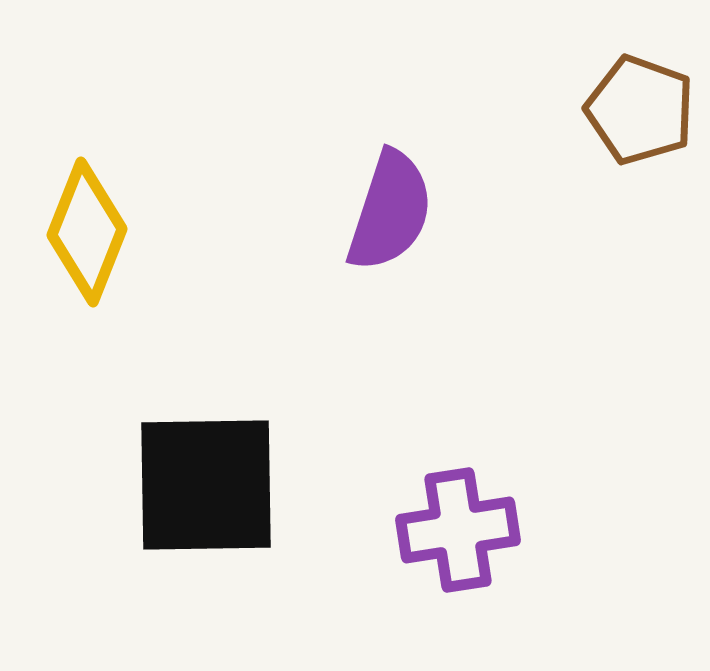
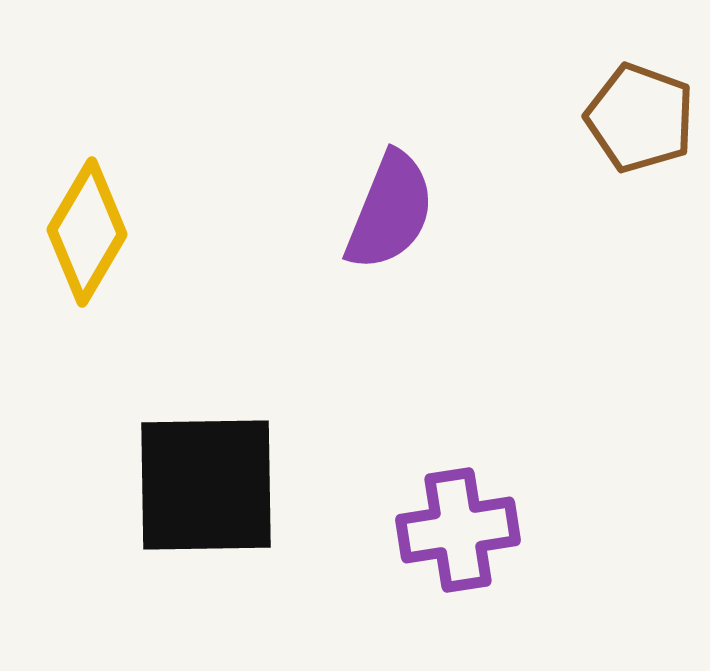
brown pentagon: moved 8 px down
purple semicircle: rotated 4 degrees clockwise
yellow diamond: rotated 9 degrees clockwise
